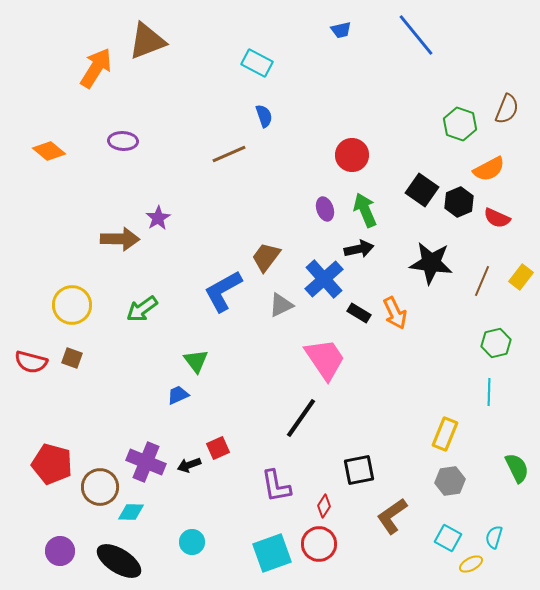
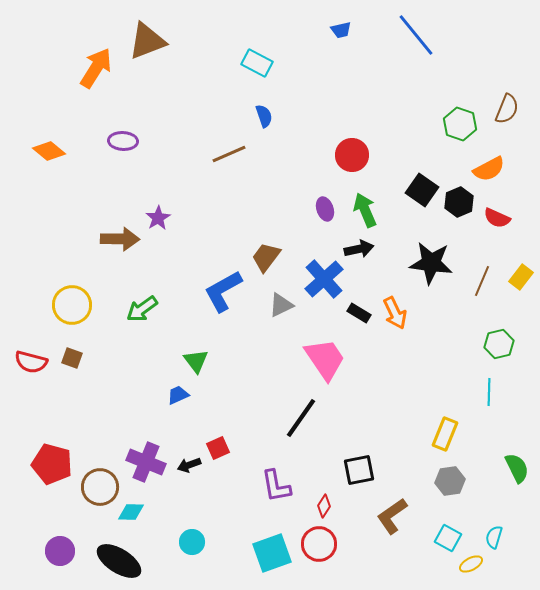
green hexagon at (496, 343): moved 3 px right, 1 px down
